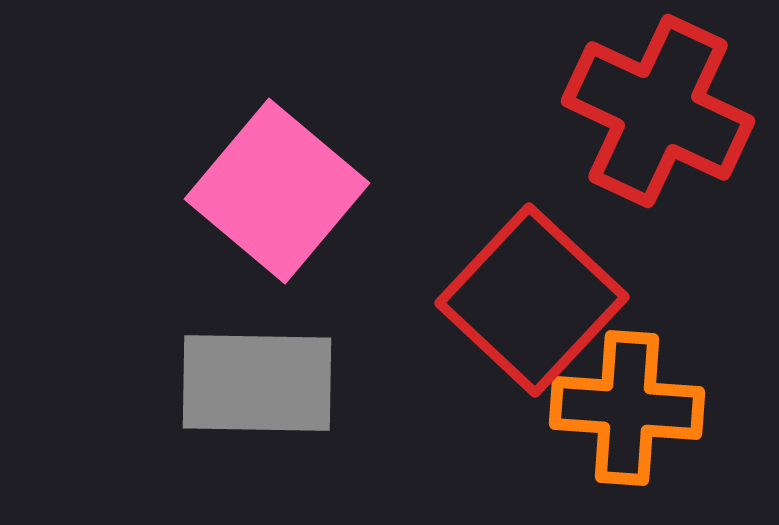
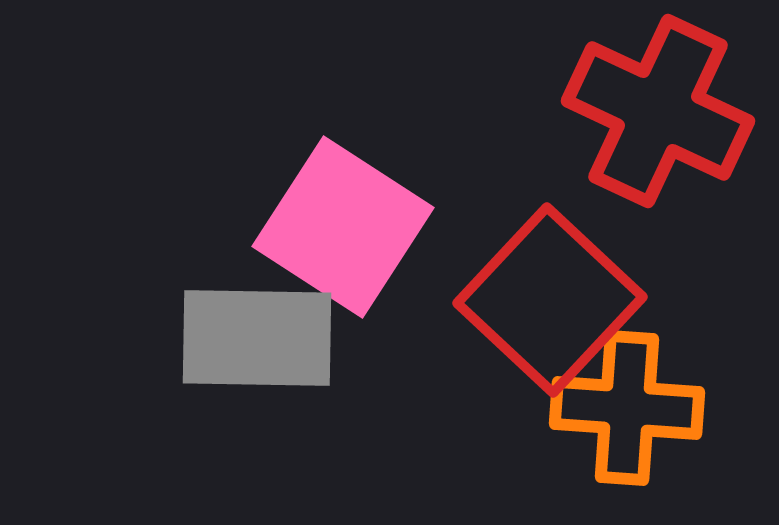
pink square: moved 66 px right, 36 px down; rotated 7 degrees counterclockwise
red square: moved 18 px right
gray rectangle: moved 45 px up
